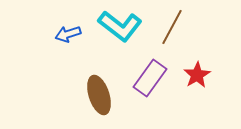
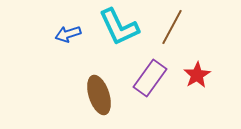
cyan L-shape: moved 1 px left, 1 px down; rotated 27 degrees clockwise
